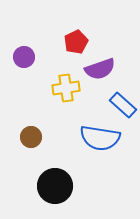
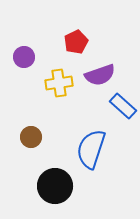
purple semicircle: moved 6 px down
yellow cross: moved 7 px left, 5 px up
blue rectangle: moved 1 px down
blue semicircle: moved 9 px left, 11 px down; rotated 99 degrees clockwise
